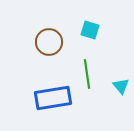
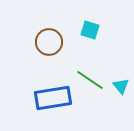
green line: moved 3 px right, 6 px down; rotated 48 degrees counterclockwise
